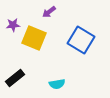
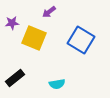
purple star: moved 1 px left, 2 px up
